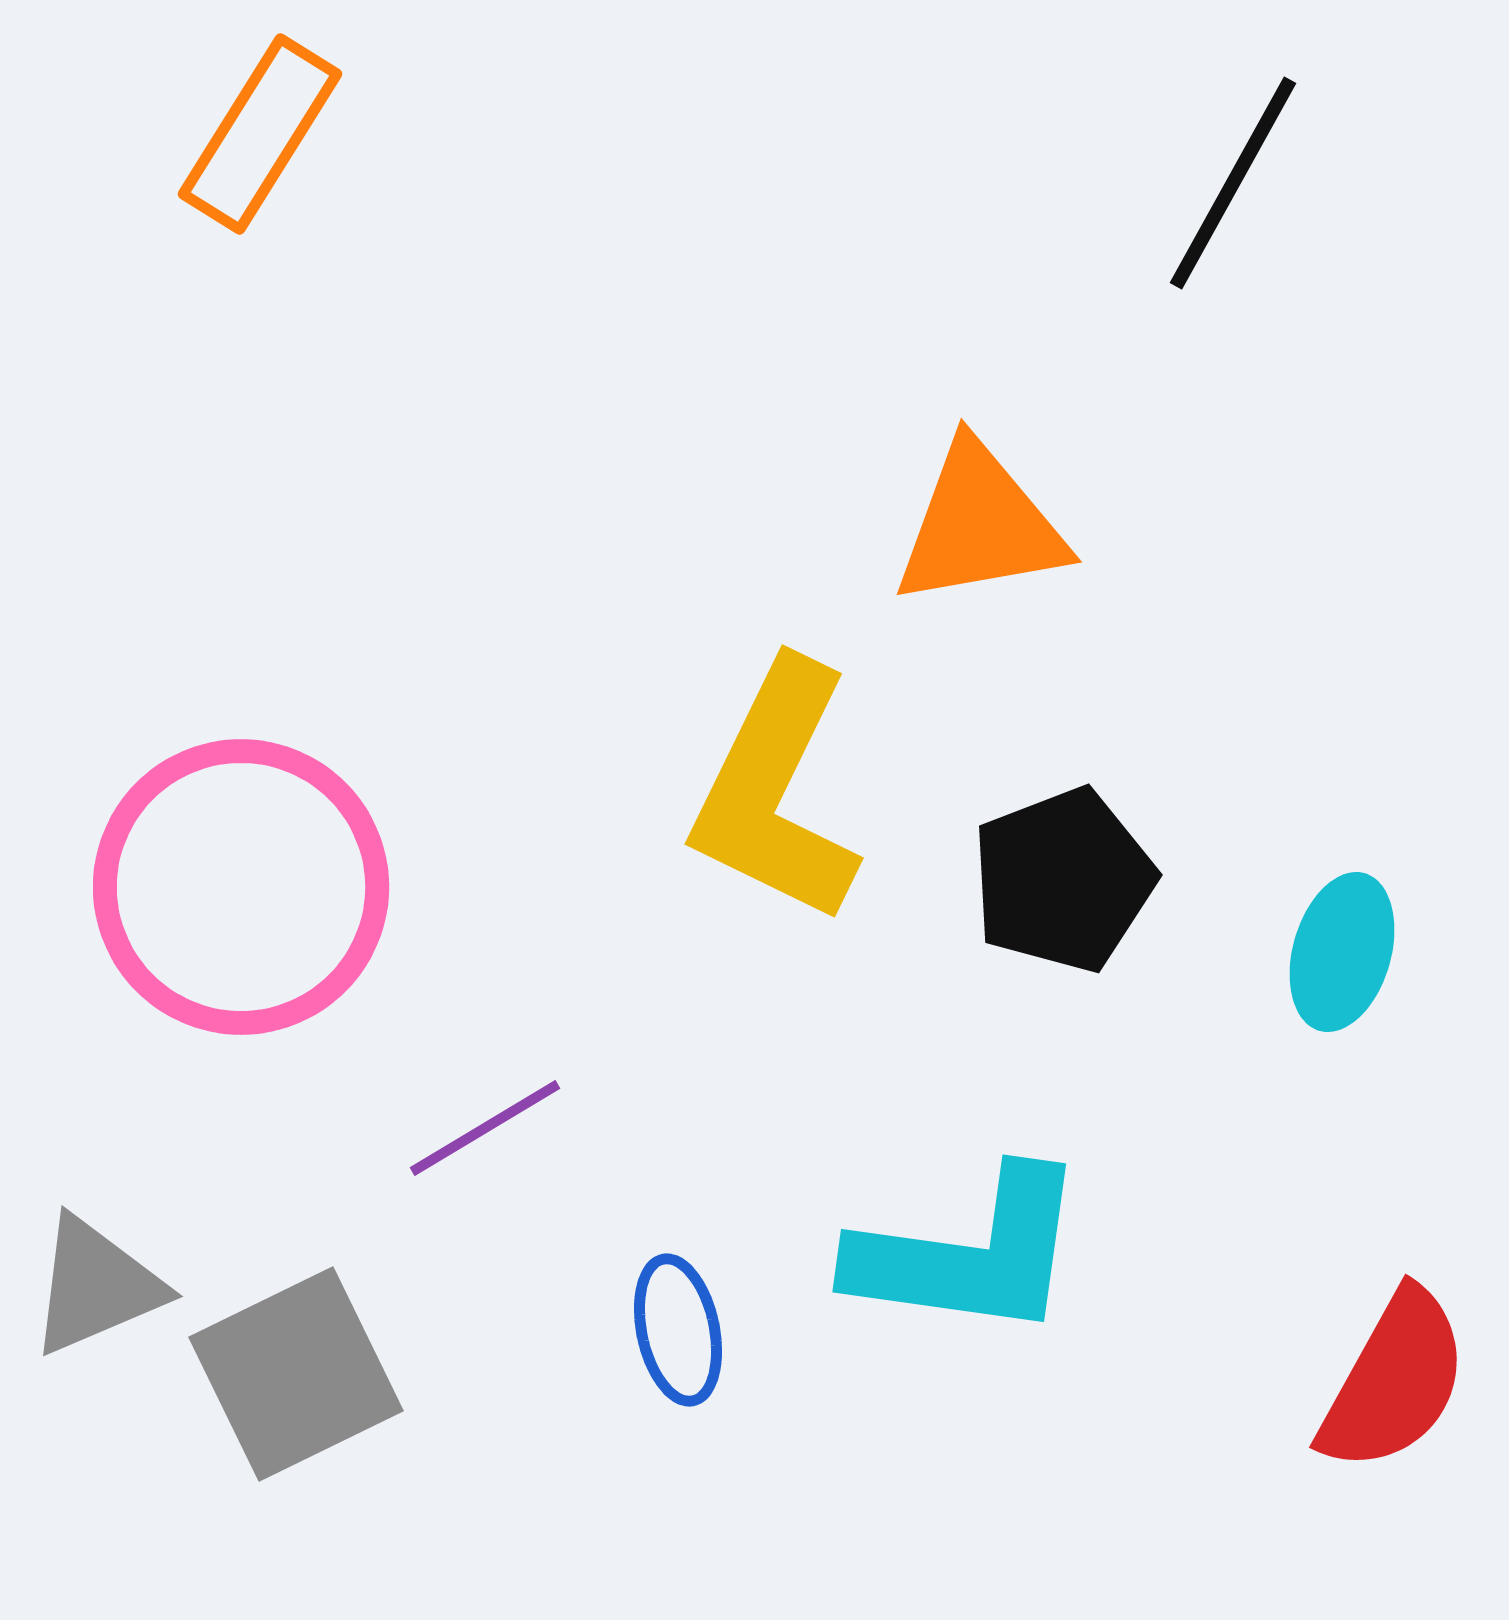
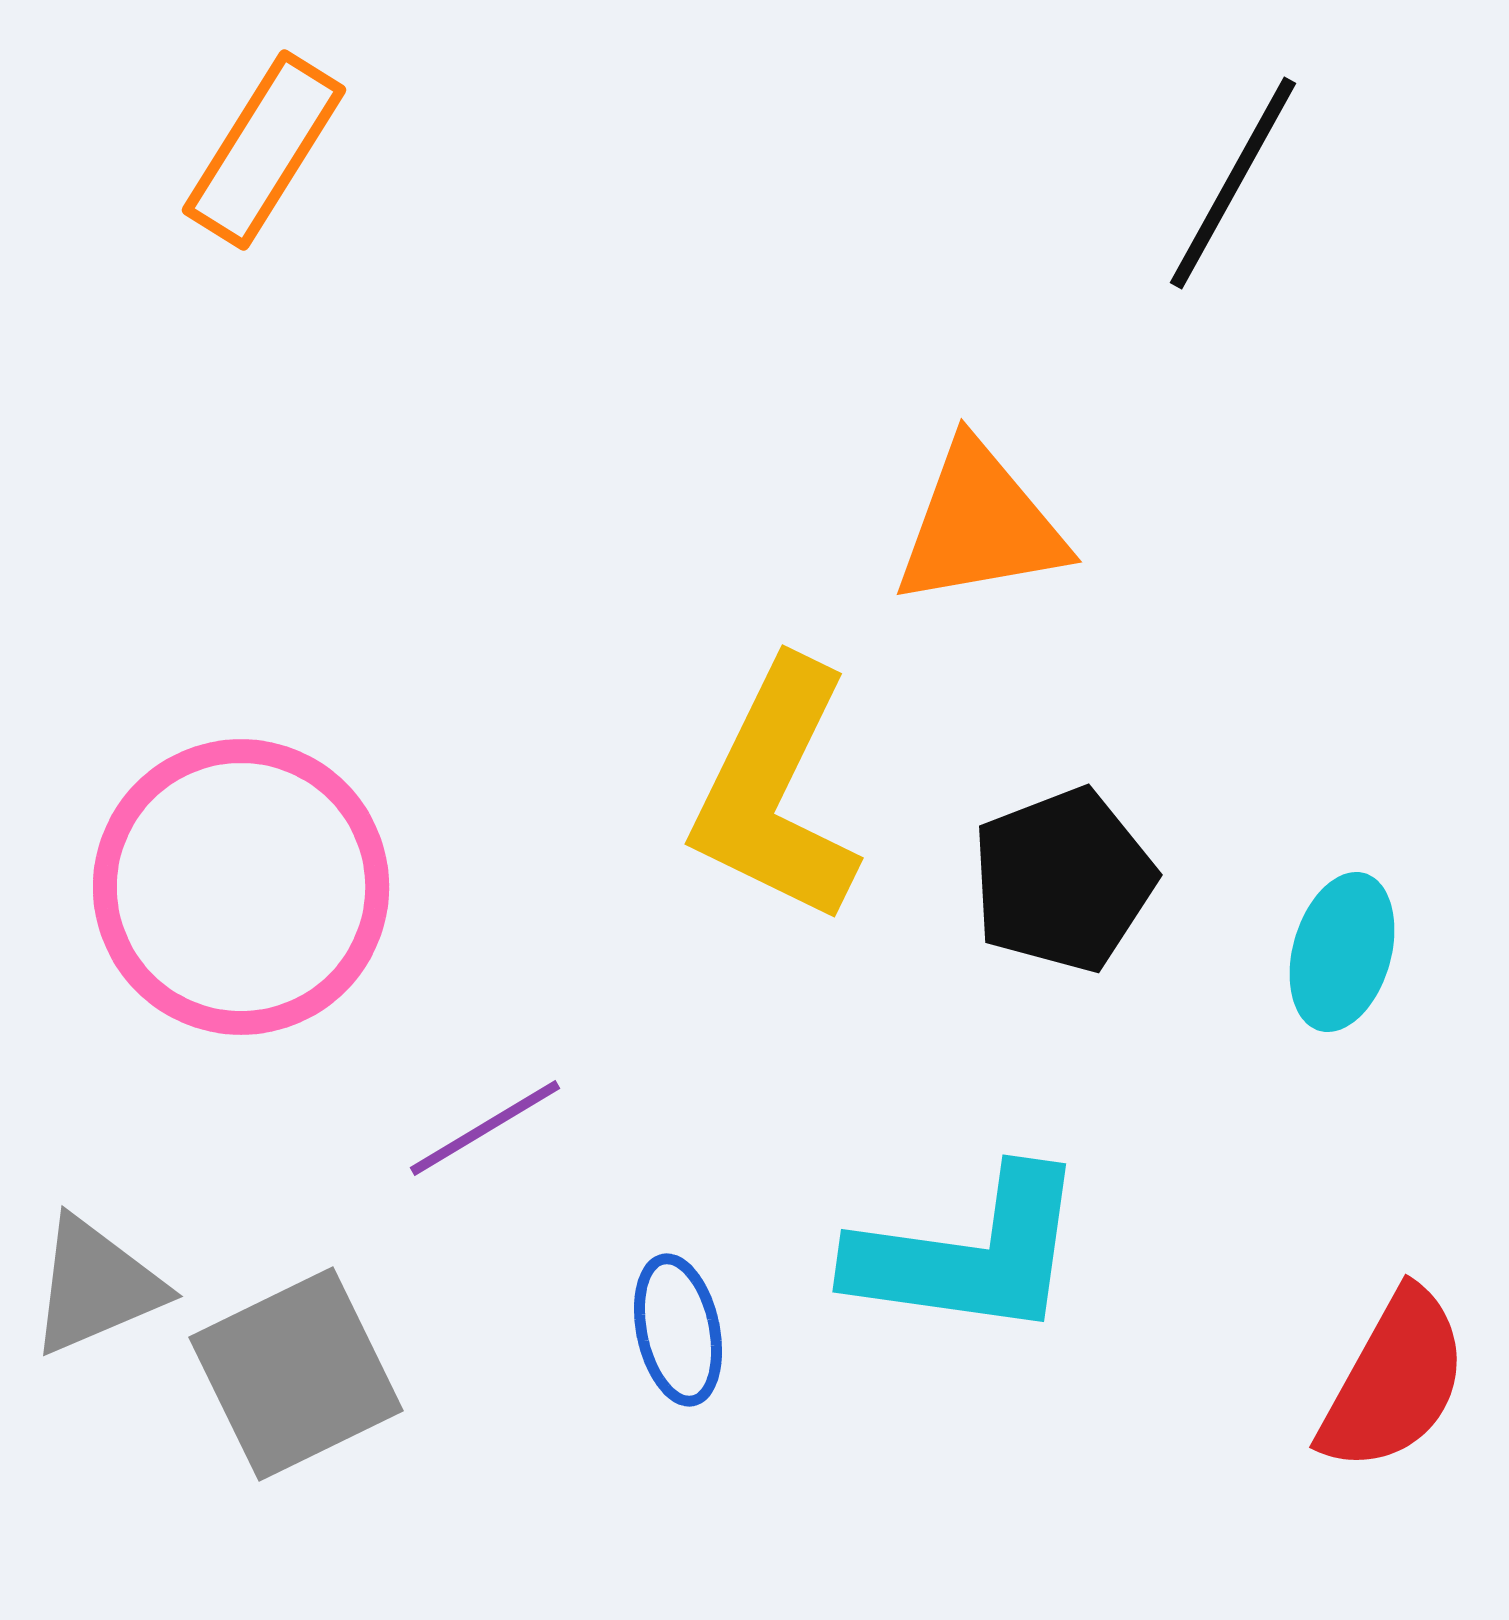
orange rectangle: moved 4 px right, 16 px down
